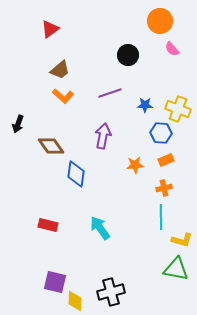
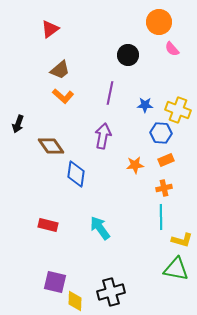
orange circle: moved 1 px left, 1 px down
purple line: rotated 60 degrees counterclockwise
yellow cross: moved 1 px down
